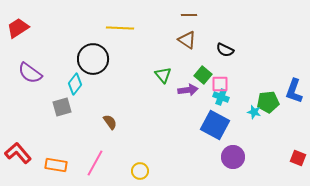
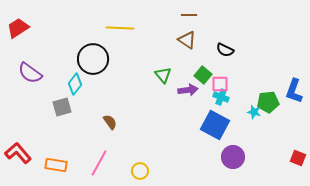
pink line: moved 4 px right
